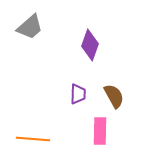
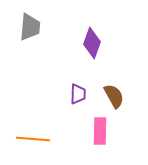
gray trapezoid: rotated 44 degrees counterclockwise
purple diamond: moved 2 px right, 2 px up
